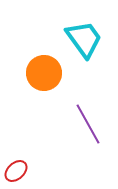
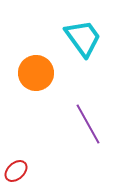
cyan trapezoid: moved 1 px left, 1 px up
orange circle: moved 8 px left
